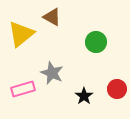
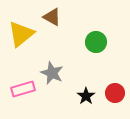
red circle: moved 2 px left, 4 px down
black star: moved 2 px right
